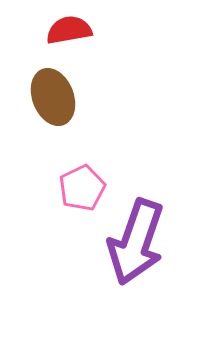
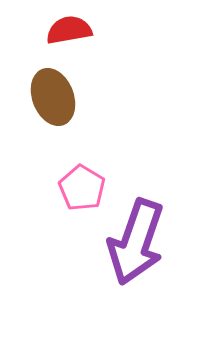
pink pentagon: rotated 15 degrees counterclockwise
